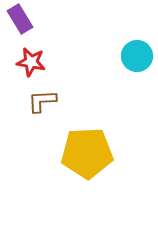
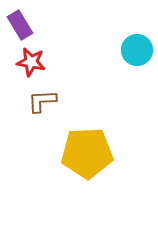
purple rectangle: moved 6 px down
cyan circle: moved 6 px up
